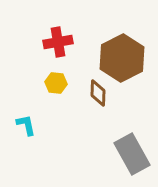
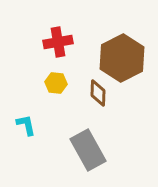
gray rectangle: moved 44 px left, 4 px up
